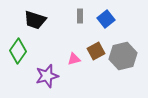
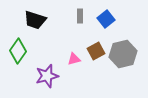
gray hexagon: moved 2 px up
